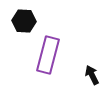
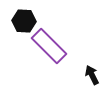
purple rectangle: moved 1 px right, 9 px up; rotated 60 degrees counterclockwise
